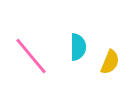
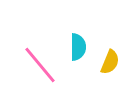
pink line: moved 9 px right, 9 px down
